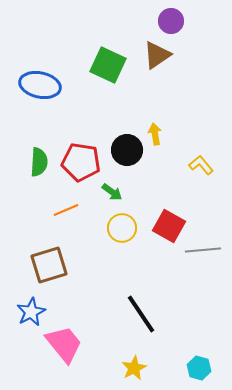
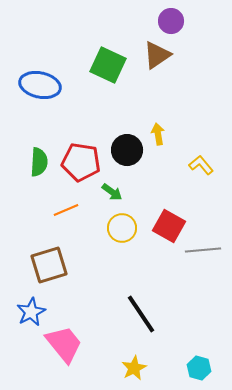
yellow arrow: moved 3 px right
